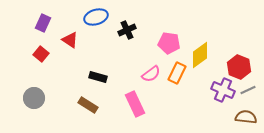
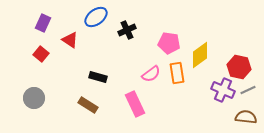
blue ellipse: rotated 20 degrees counterclockwise
red hexagon: rotated 10 degrees counterclockwise
orange rectangle: rotated 35 degrees counterclockwise
